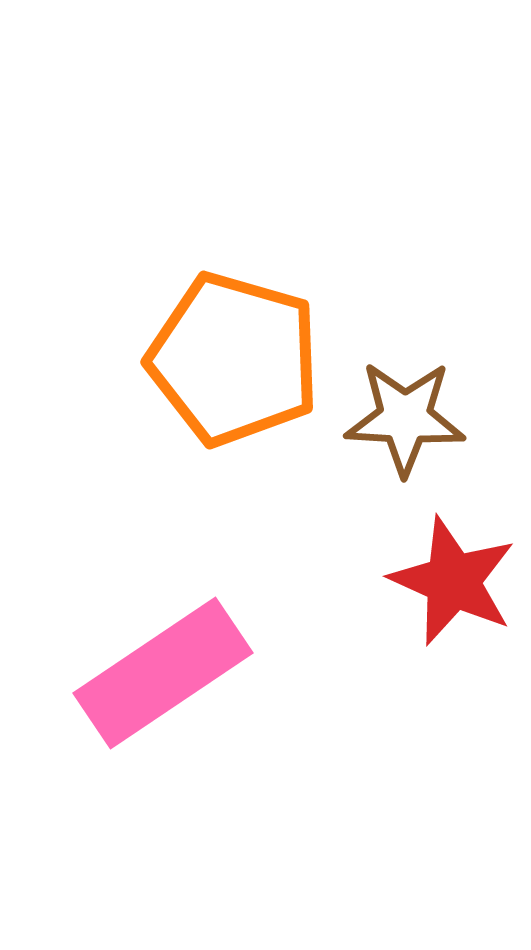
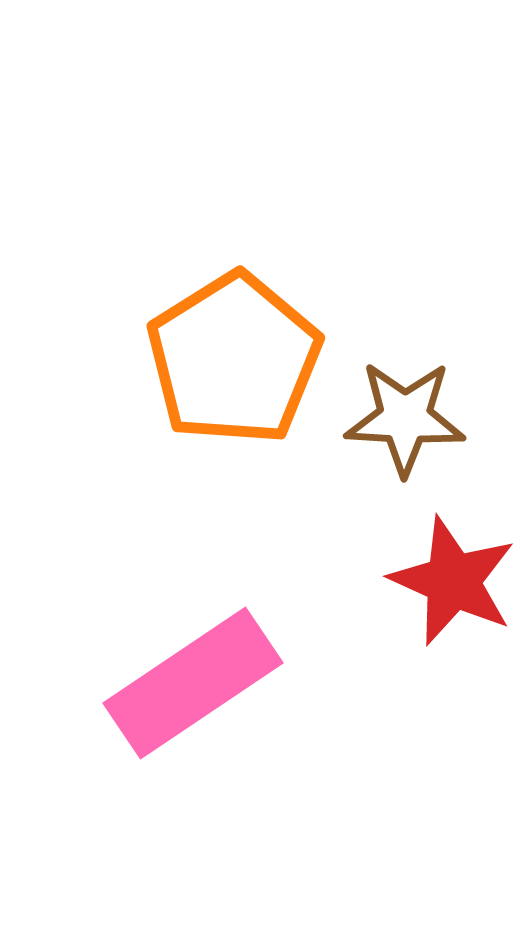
orange pentagon: rotated 24 degrees clockwise
pink rectangle: moved 30 px right, 10 px down
